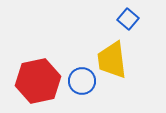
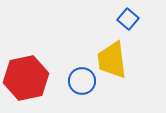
red hexagon: moved 12 px left, 3 px up
